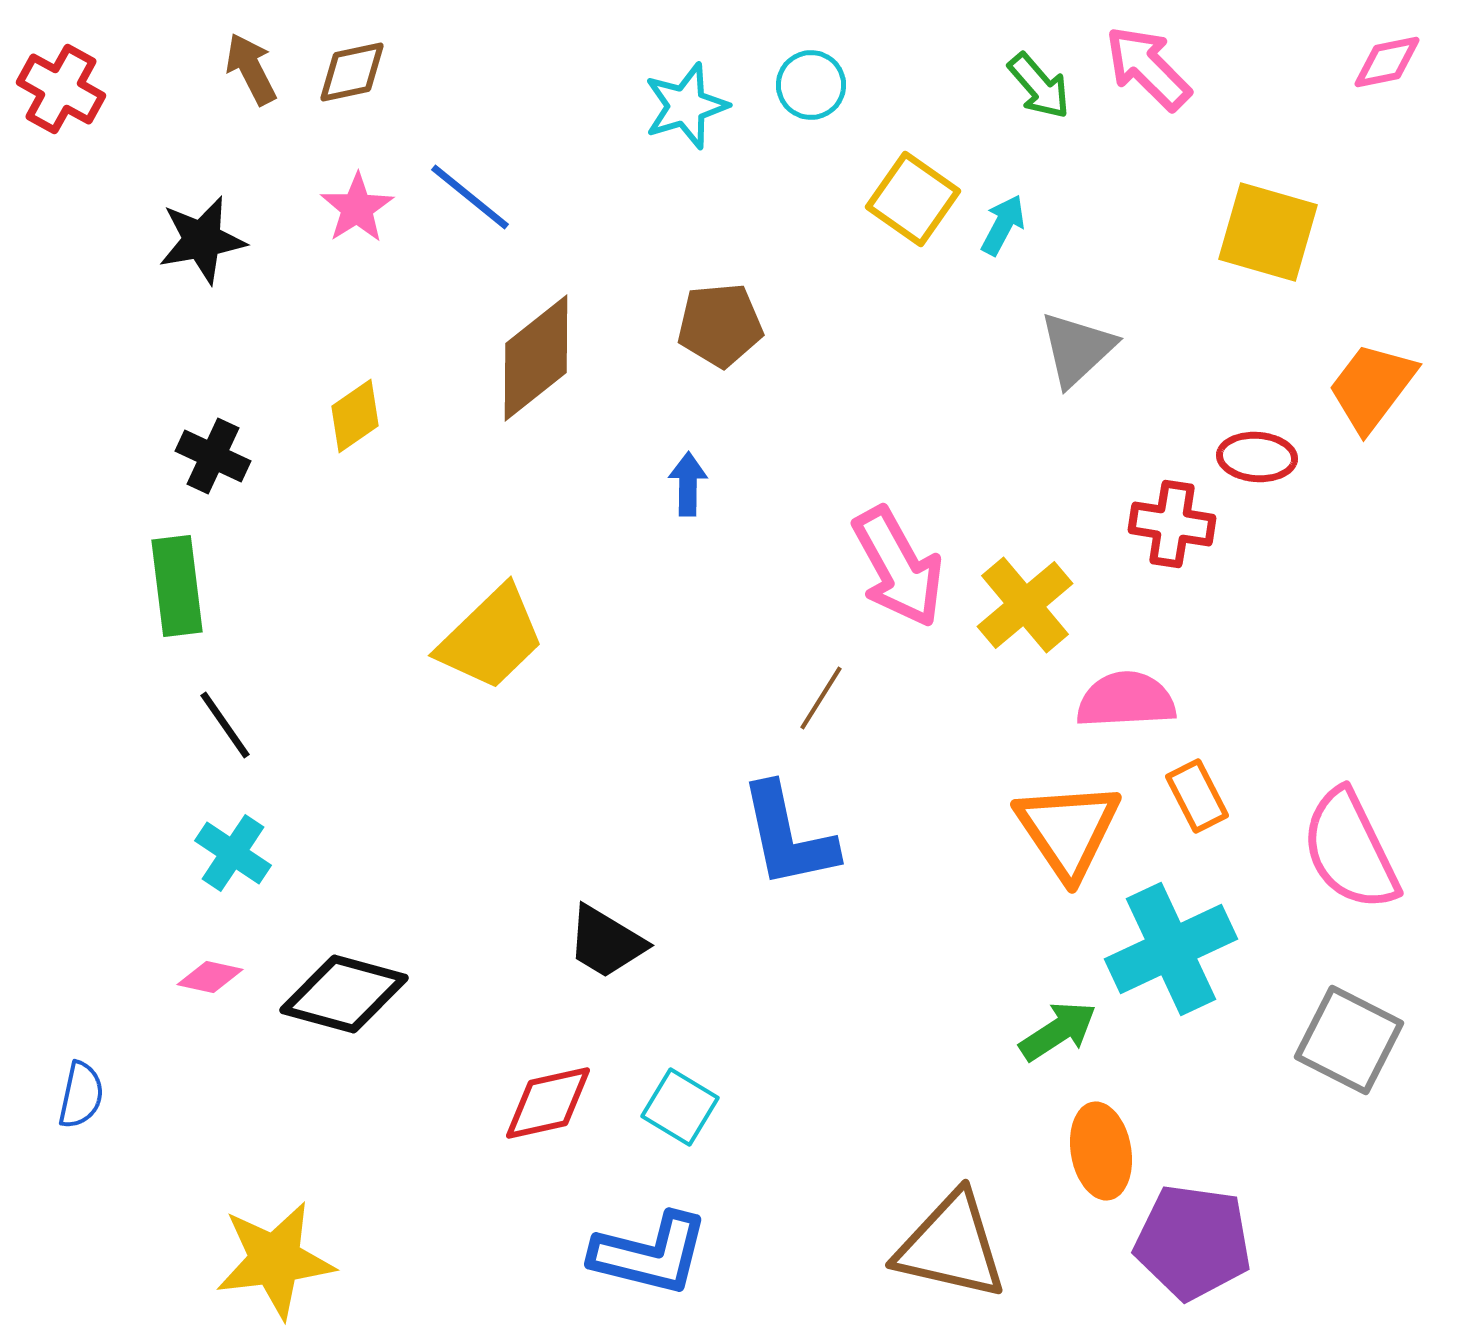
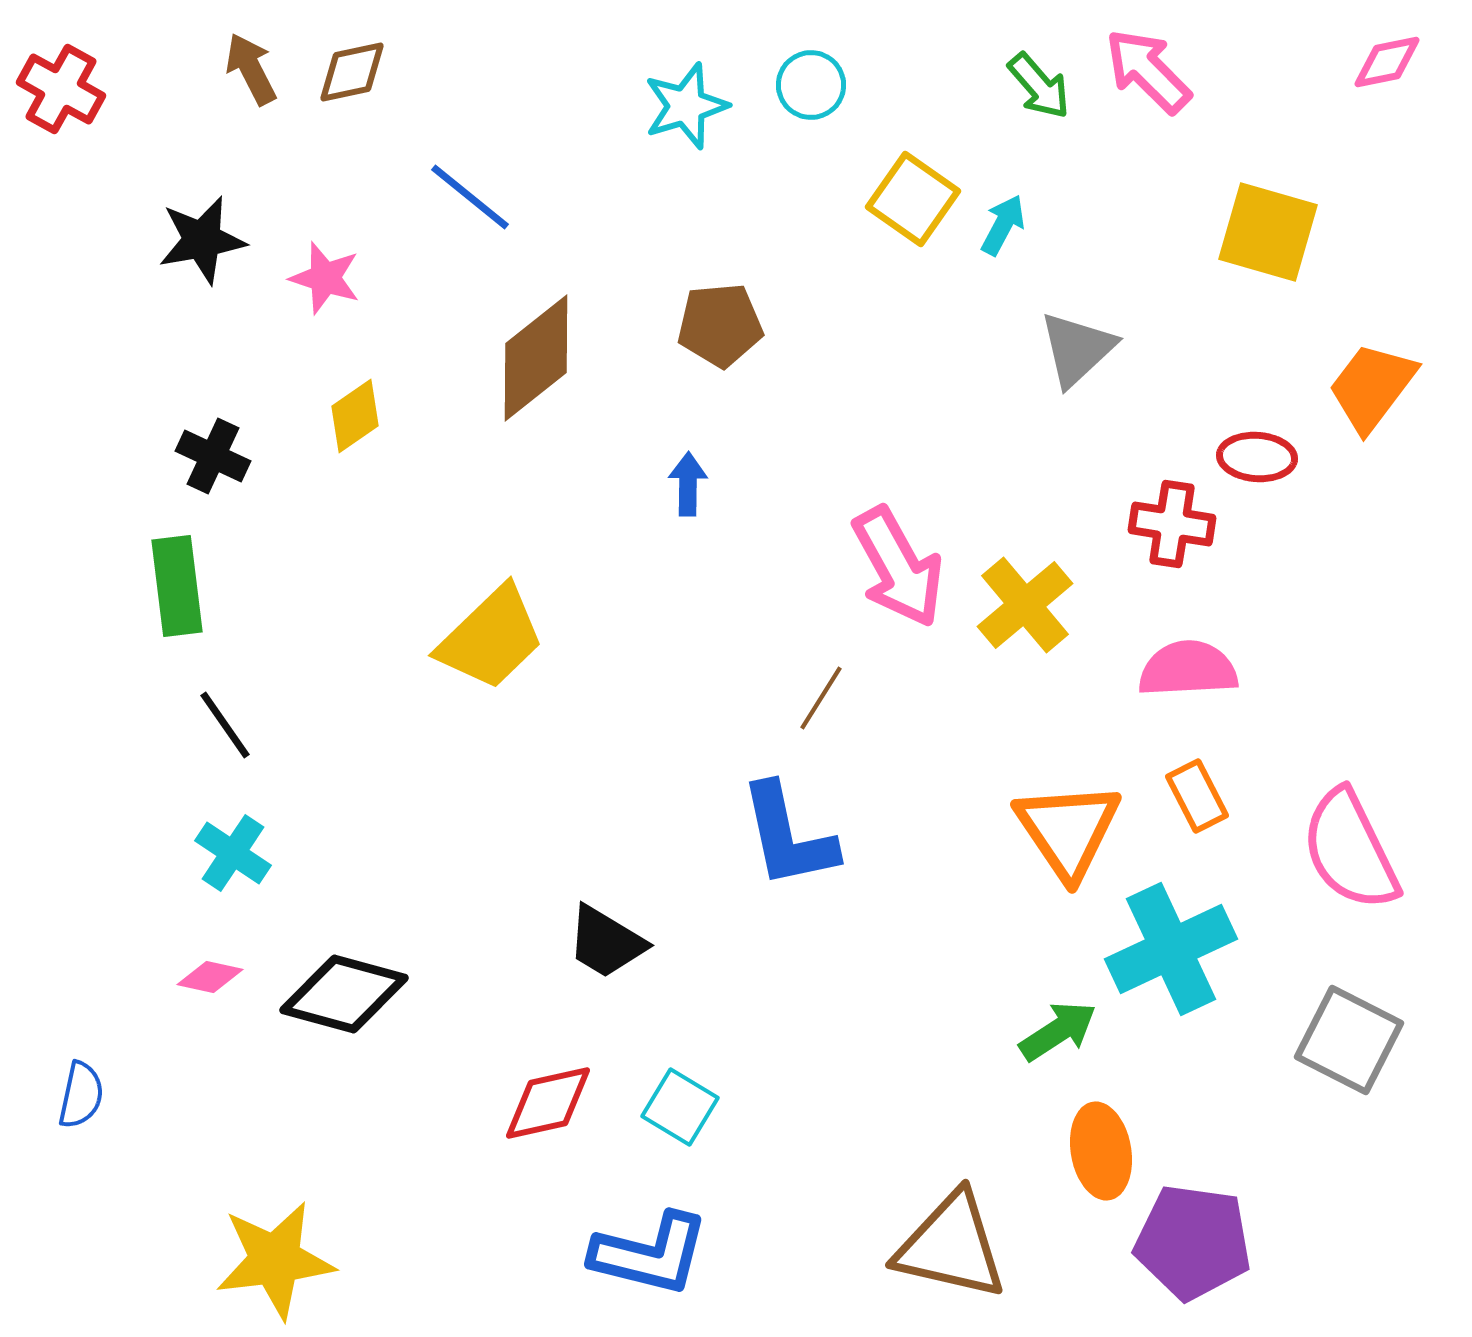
pink arrow at (1148, 68): moved 3 px down
pink star at (357, 208): moved 32 px left, 70 px down; rotated 22 degrees counterclockwise
pink semicircle at (1126, 700): moved 62 px right, 31 px up
